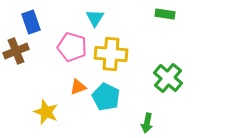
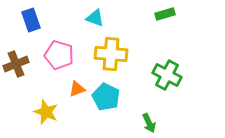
green rectangle: rotated 24 degrees counterclockwise
cyan triangle: rotated 42 degrees counterclockwise
blue rectangle: moved 2 px up
pink pentagon: moved 13 px left, 8 px down
brown cross: moved 13 px down
green cross: moved 1 px left, 3 px up; rotated 12 degrees counterclockwise
orange triangle: moved 1 px left, 2 px down
green arrow: moved 2 px right; rotated 36 degrees counterclockwise
